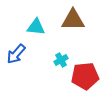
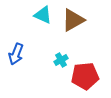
brown triangle: rotated 30 degrees counterclockwise
cyan triangle: moved 7 px right, 12 px up; rotated 18 degrees clockwise
blue arrow: rotated 20 degrees counterclockwise
